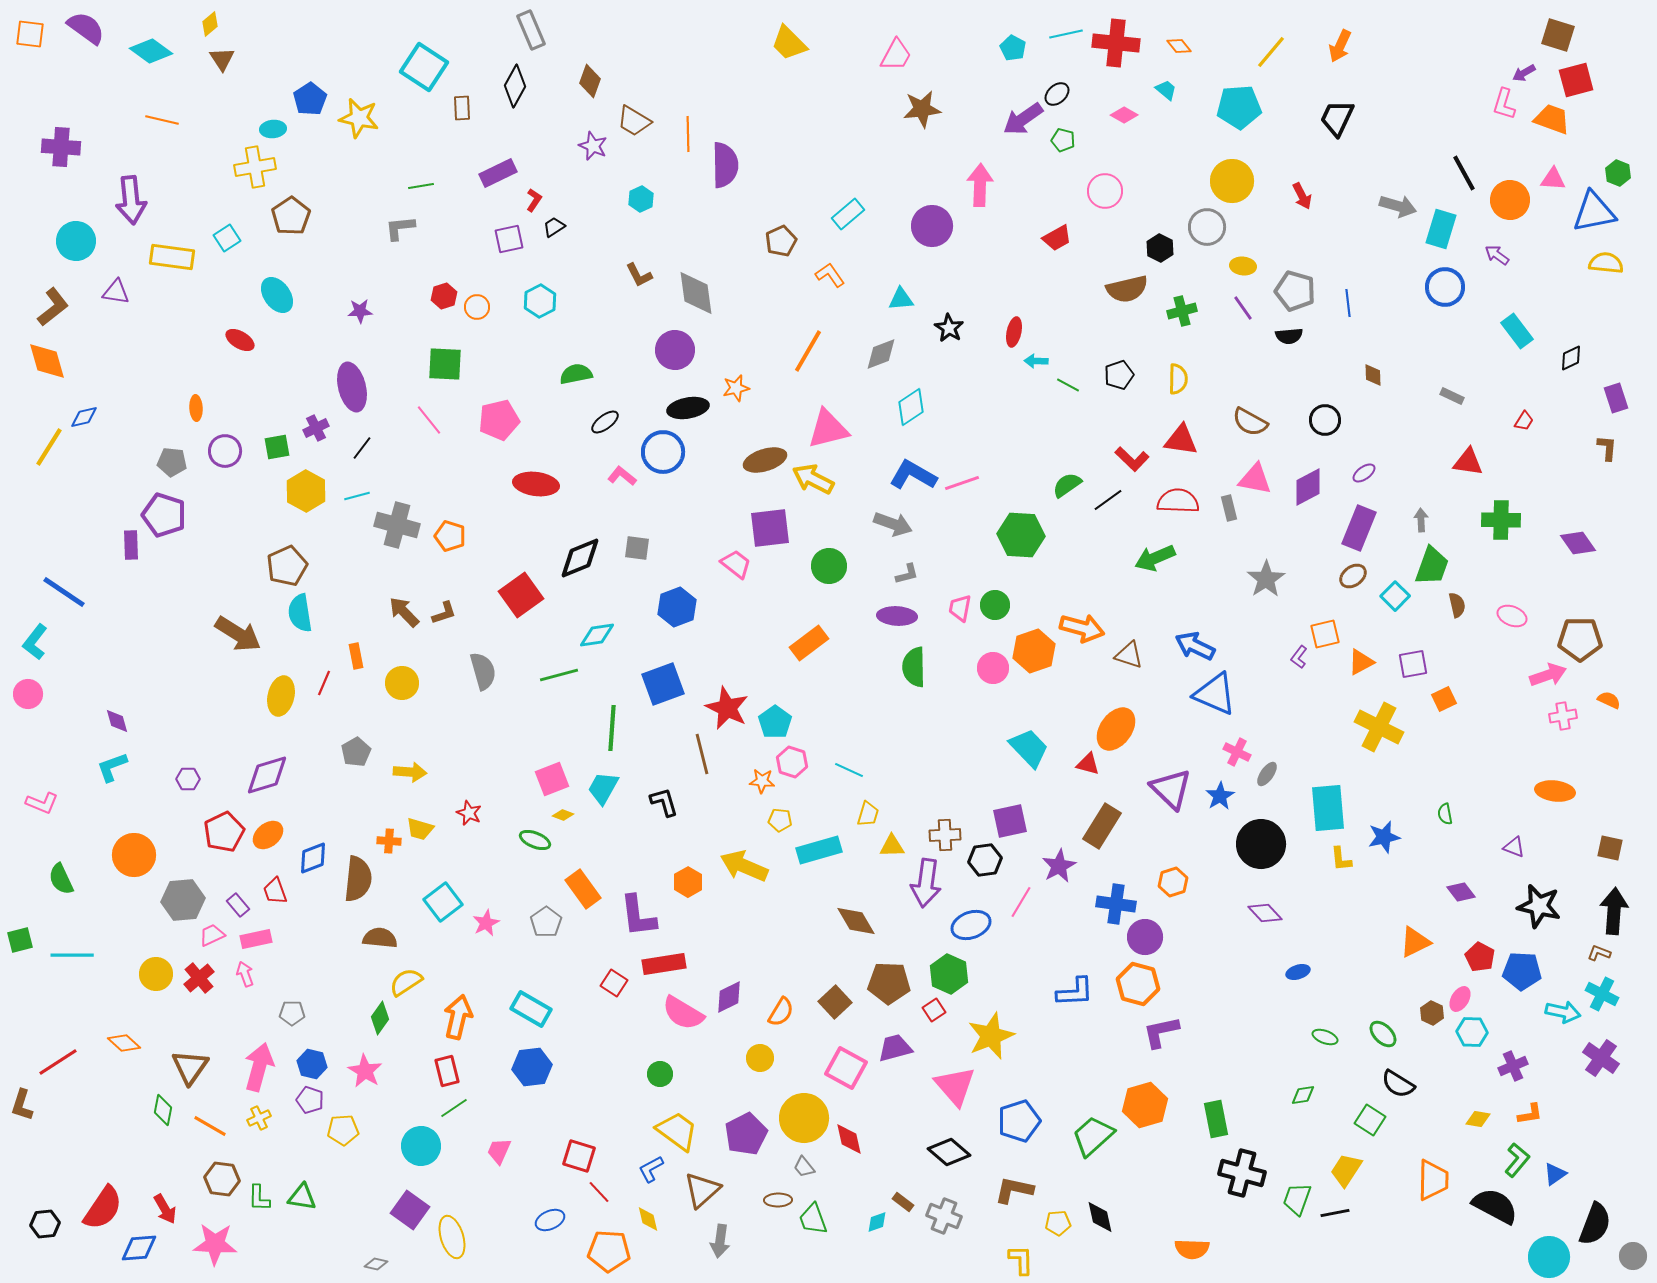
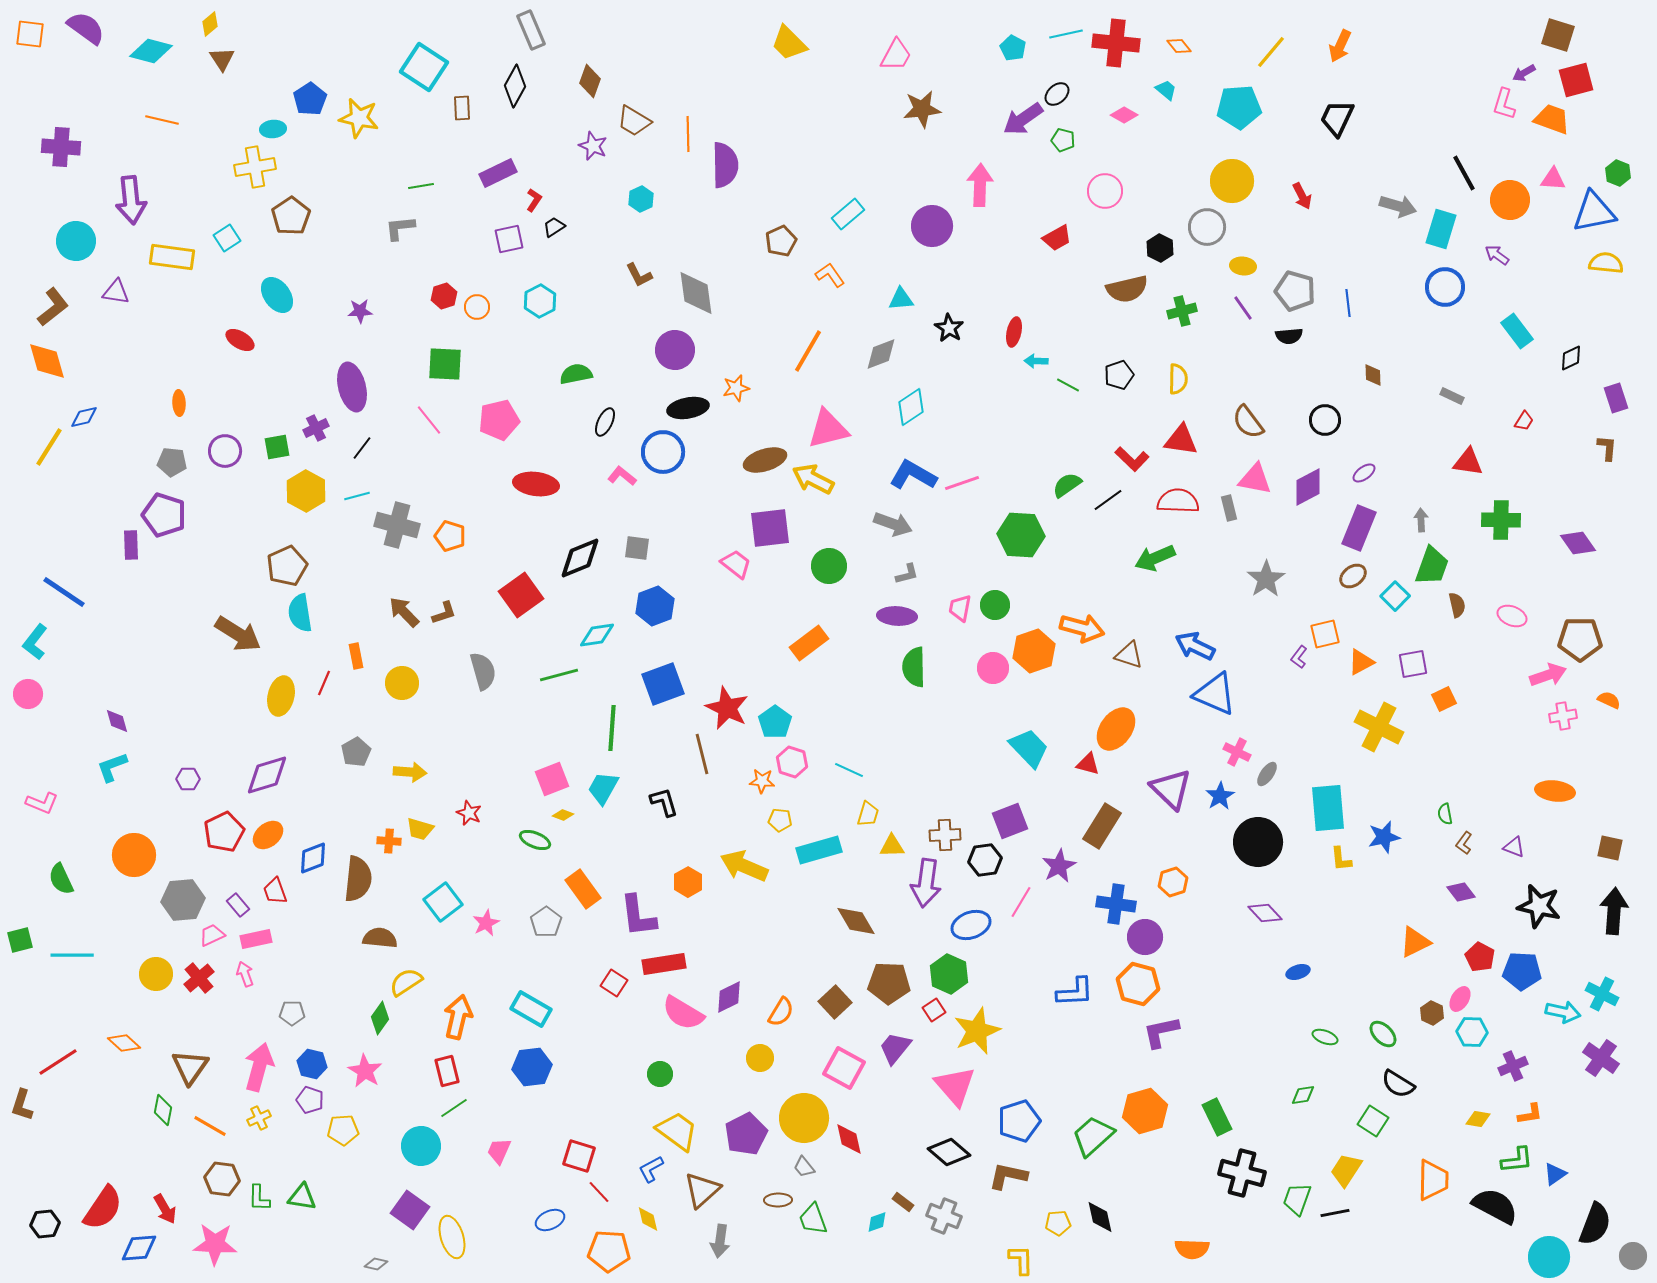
cyan diamond at (151, 51): rotated 21 degrees counterclockwise
orange ellipse at (196, 408): moved 17 px left, 5 px up
black ellipse at (605, 422): rotated 28 degrees counterclockwise
brown semicircle at (1250, 422): moved 2 px left; rotated 24 degrees clockwise
blue hexagon at (677, 607): moved 22 px left, 1 px up
purple square at (1010, 821): rotated 9 degrees counterclockwise
black circle at (1261, 844): moved 3 px left, 2 px up
brown L-shape at (1599, 953): moved 135 px left, 110 px up; rotated 75 degrees counterclockwise
yellow star at (991, 1036): moved 14 px left, 5 px up
purple trapezoid at (895, 1048): rotated 36 degrees counterclockwise
pink square at (846, 1068): moved 2 px left
orange hexagon at (1145, 1105): moved 6 px down
green rectangle at (1216, 1119): moved 1 px right, 2 px up; rotated 15 degrees counterclockwise
green square at (1370, 1120): moved 3 px right, 1 px down
green L-shape at (1517, 1160): rotated 44 degrees clockwise
brown L-shape at (1014, 1190): moved 6 px left, 14 px up
